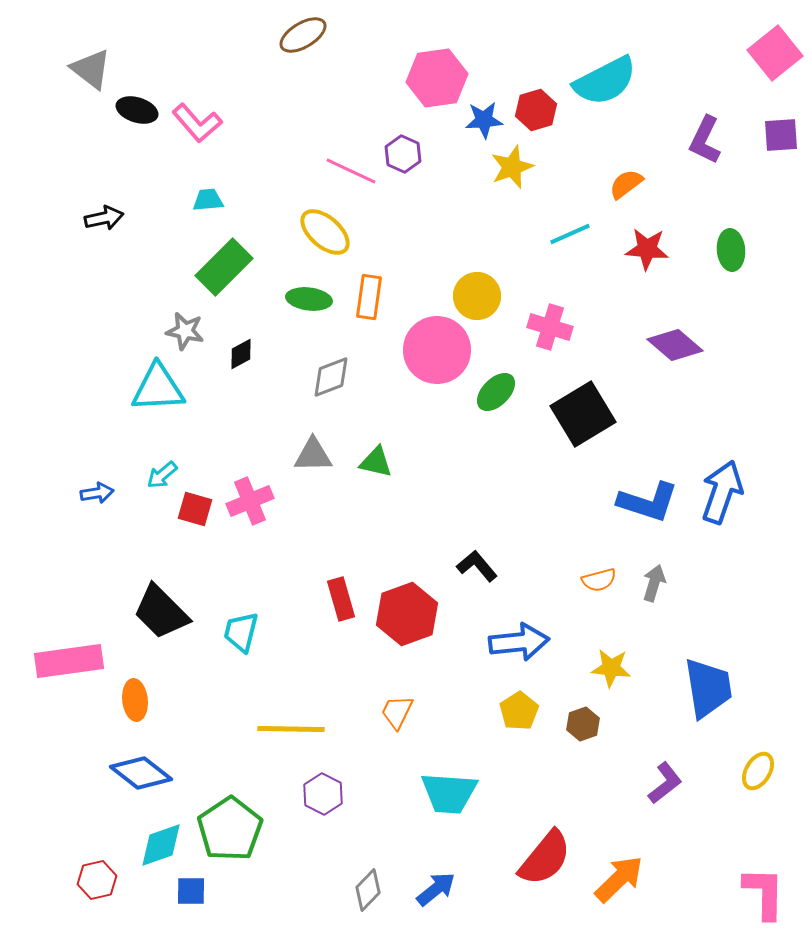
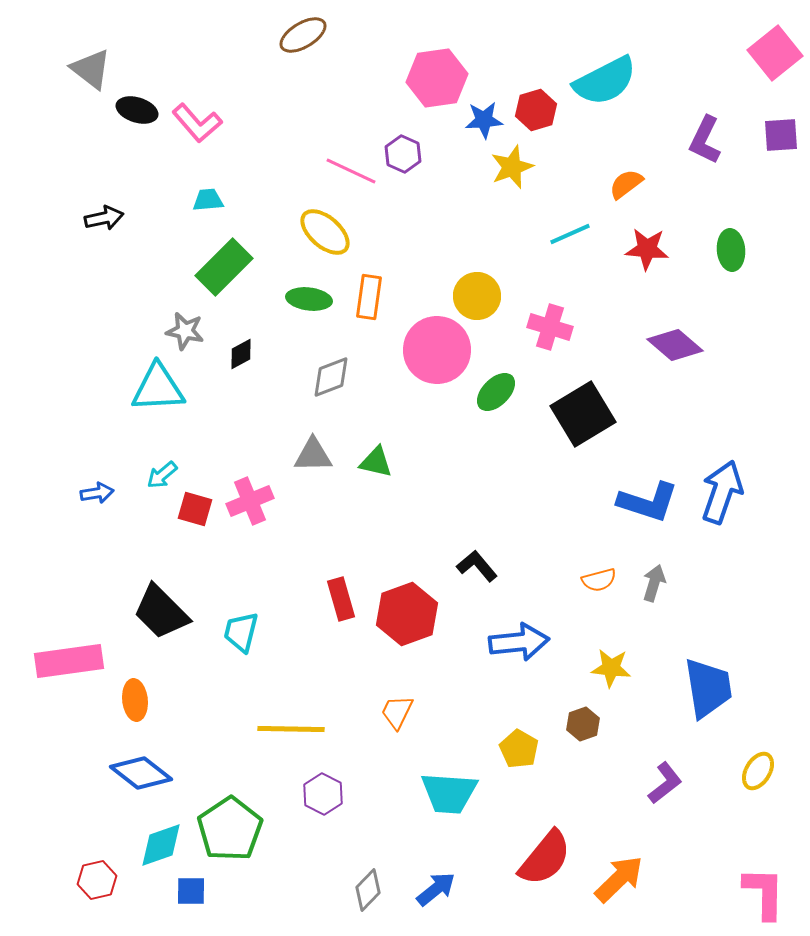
yellow pentagon at (519, 711): moved 38 px down; rotated 9 degrees counterclockwise
